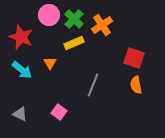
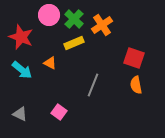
orange triangle: rotated 32 degrees counterclockwise
